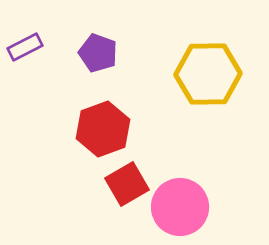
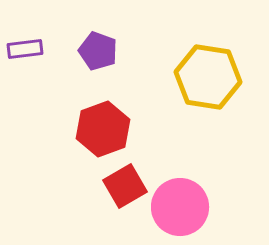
purple rectangle: moved 2 px down; rotated 20 degrees clockwise
purple pentagon: moved 2 px up
yellow hexagon: moved 3 px down; rotated 10 degrees clockwise
red square: moved 2 px left, 2 px down
